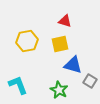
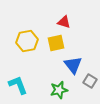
red triangle: moved 1 px left, 1 px down
yellow square: moved 4 px left, 1 px up
blue triangle: rotated 36 degrees clockwise
green star: rotated 30 degrees clockwise
